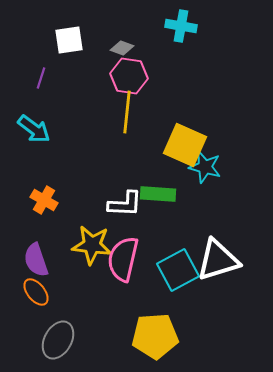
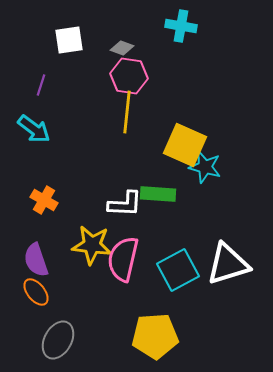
purple line: moved 7 px down
white triangle: moved 10 px right, 4 px down
